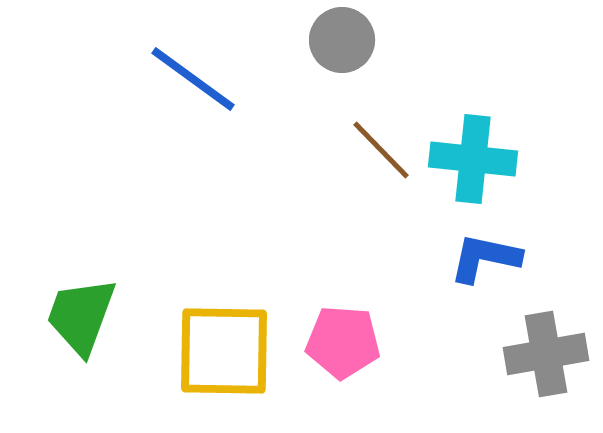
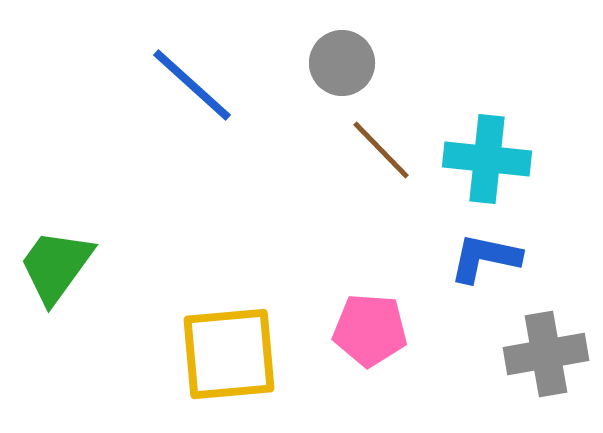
gray circle: moved 23 px down
blue line: moved 1 px left, 6 px down; rotated 6 degrees clockwise
cyan cross: moved 14 px right
green trapezoid: moved 25 px left, 50 px up; rotated 16 degrees clockwise
pink pentagon: moved 27 px right, 12 px up
yellow square: moved 5 px right, 3 px down; rotated 6 degrees counterclockwise
